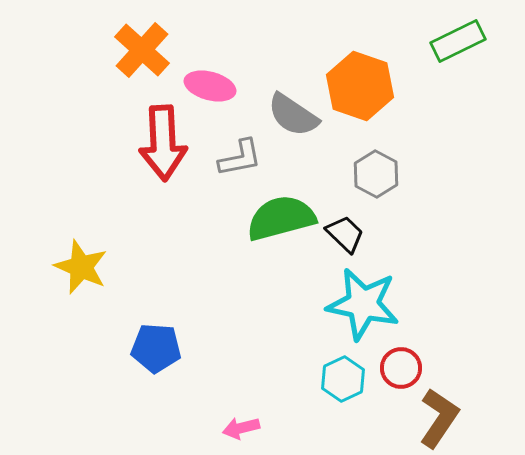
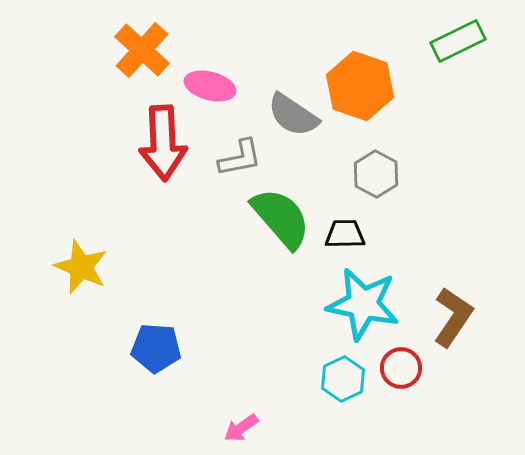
green semicircle: rotated 64 degrees clockwise
black trapezoid: rotated 45 degrees counterclockwise
brown L-shape: moved 14 px right, 101 px up
pink arrow: rotated 21 degrees counterclockwise
